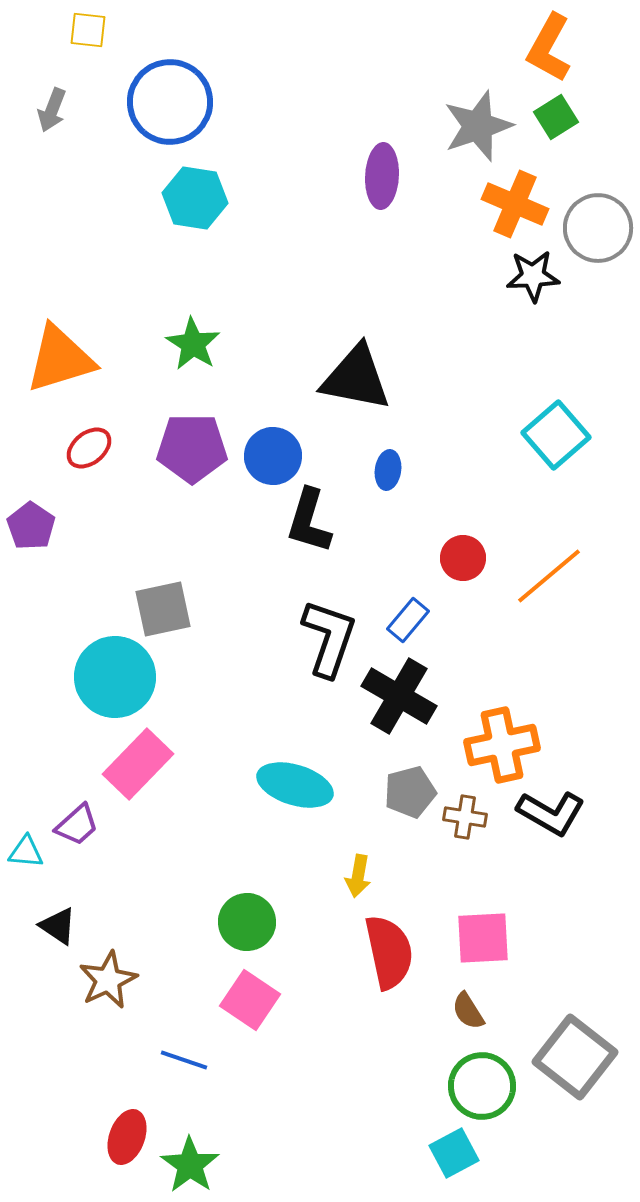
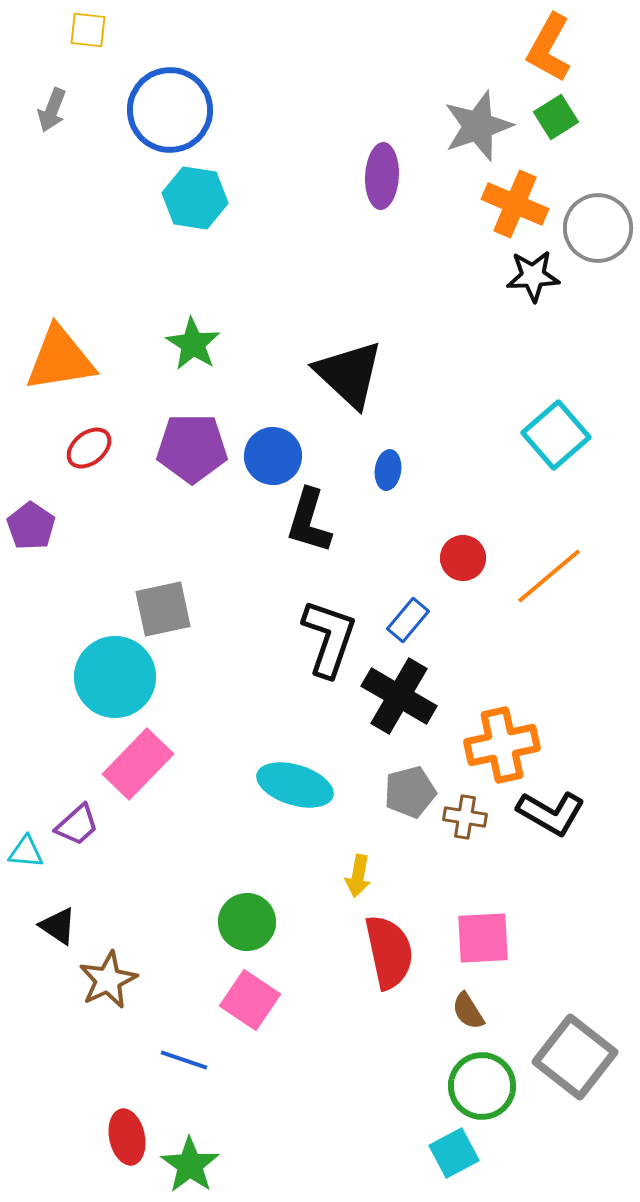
blue circle at (170, 102): moved 8 px down
orange triangle at (60, 359): rotated 8 degrees clockwise
black triangle at (356, 378): moved 7 px left, 4 px up; rotated 32 degrees clockwise
red ellipse at (127, 1137): rotated 32 degrees counterclockwise
